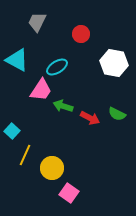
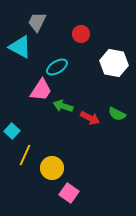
cyan triangle: moved 3 px right, 13 px up
